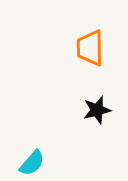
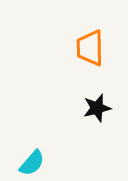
black star: moved 2 px up
